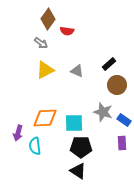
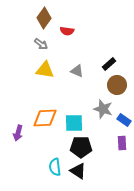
brown diamond: moved 4 px left, 1 px up
gray arrow: moved 1 px down
yellow triangle: rotated 36 degrees clockwise
gray star: moved 3 px up
cyan semicircle: moved 20 px right, 21 px down
